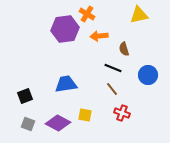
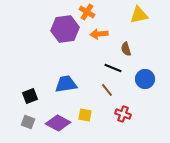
orange cross: moved 2 px up
orange arrow: moved 2 px up
brown semicircle: moved 2 px right
blue circle: moved 3 px left, 4 px down
brown line: moved 5 px left, 1 px down
black square: moved 5 px right
red cross: moved 1 px right, 1 px down
gray square: moved 2 px up
